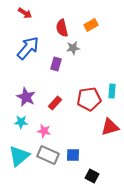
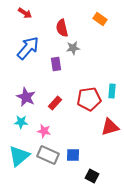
orange rectangle: moved 9 px right, 6 px up; rotated 64 degrees clockwise
purple rectangle: rotated 24 degrees counterclockwise
